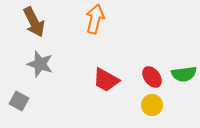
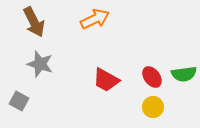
orange arrow: rotated 52 degrees clockwise
yellow circle: moved 1 px right, 2 px down
